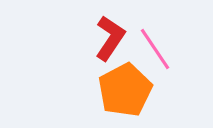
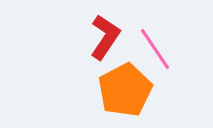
red L-shape: moved 5 px left, 1 px up
